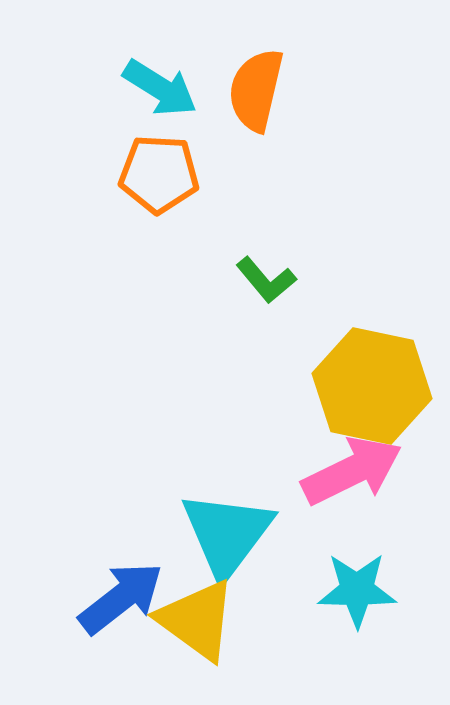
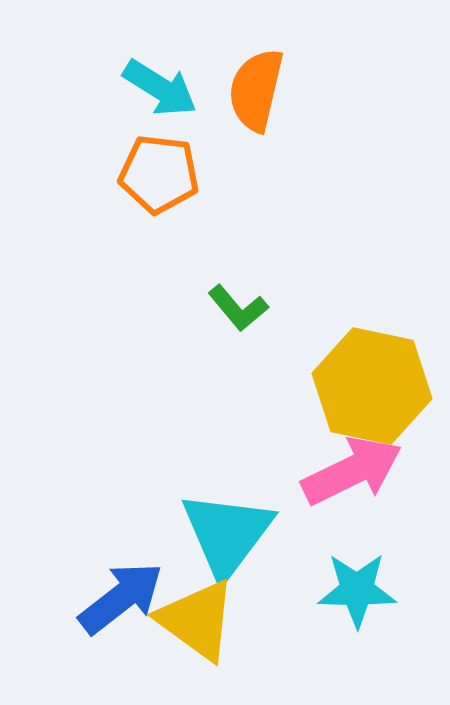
orange pentagon: rotated 4 degrees clockwise
green L-shape: moved 28 px left, 28 px down
